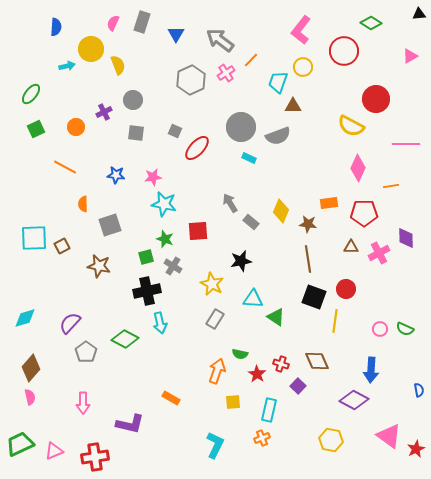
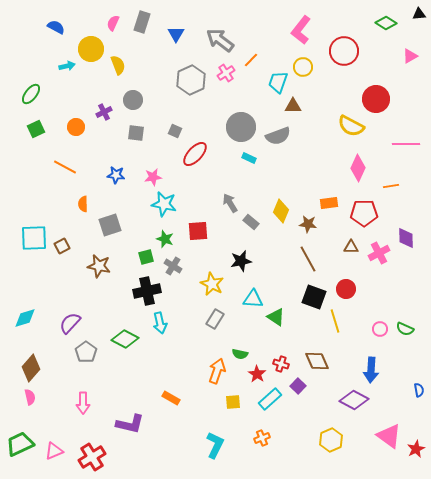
green diamond at (371, 23): moved 15 px right
blue semicircle at (56, 27): rotated 66 degrees counterclockwise
red ellipse at (197, 148): moved 2 px left, 6 px down
brown line at (308, 259): rotated 20 degrees counterclockwise
yellow line at (335, 321): rotated 25 degrees counterclockwise
cyan rectangle at (269, 410): moved 1 px right, 11 px up; rotated 35 degrees clockwise
yellow hexagon at (331, 440): rotated 25 degrees clockwise
red cross at (95, 457): moved 3 px left; rotated 24 degrees counterclockwise
